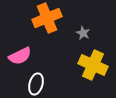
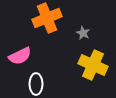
white ellipse: rotated 15 degrees counterclockwise
